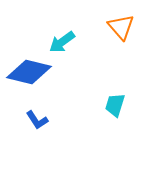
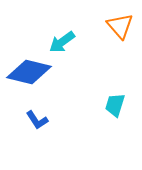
orange triangle: moved 1 px left, 1 px up
